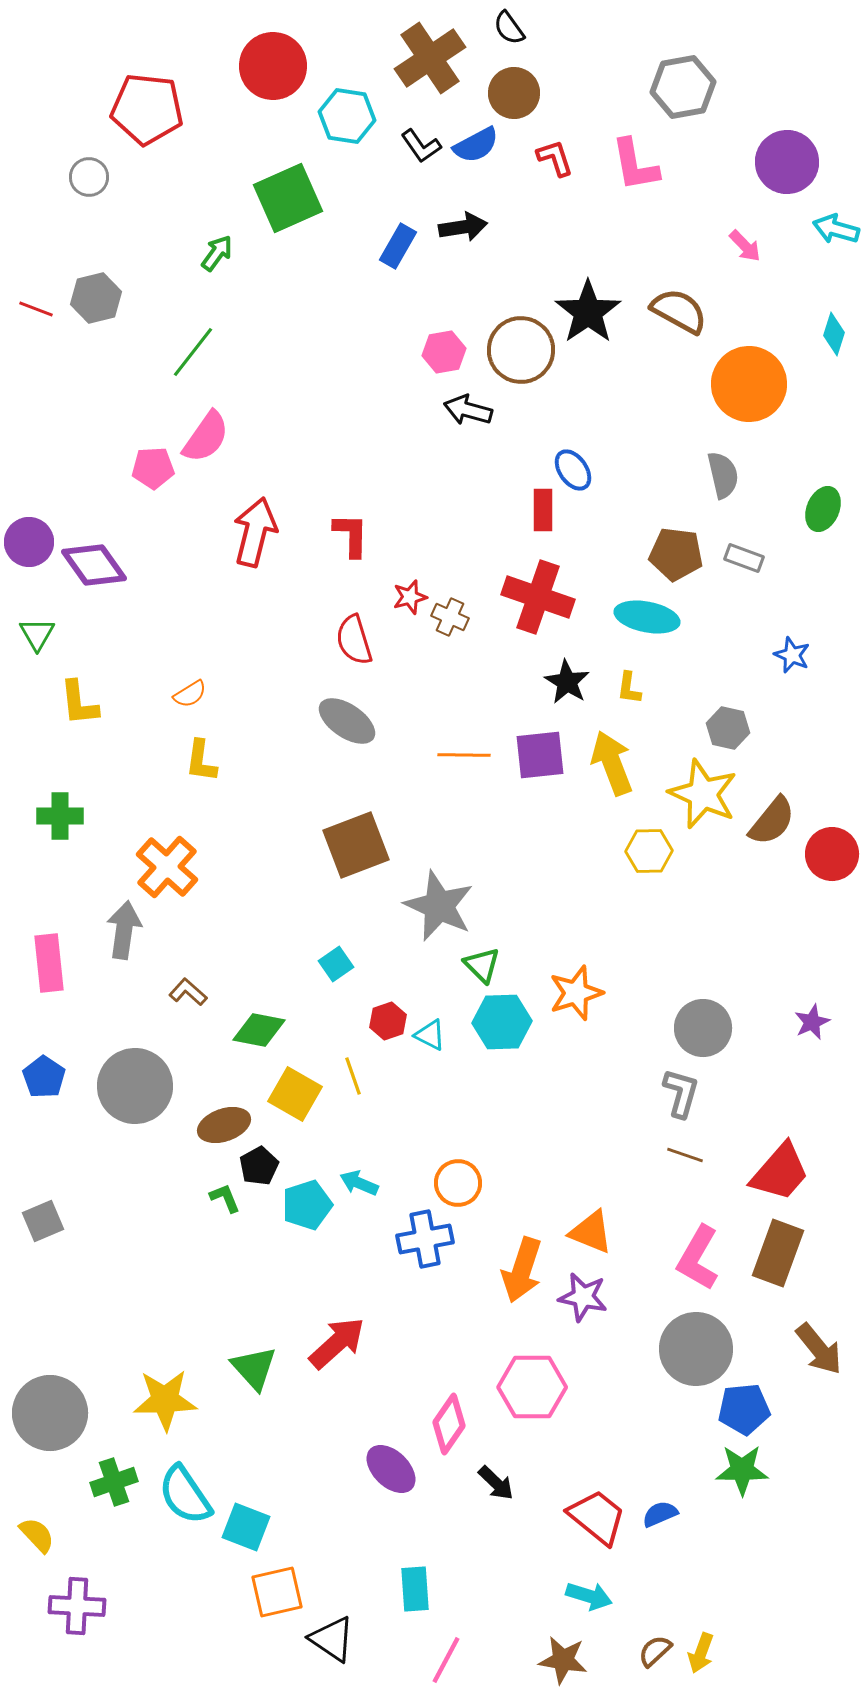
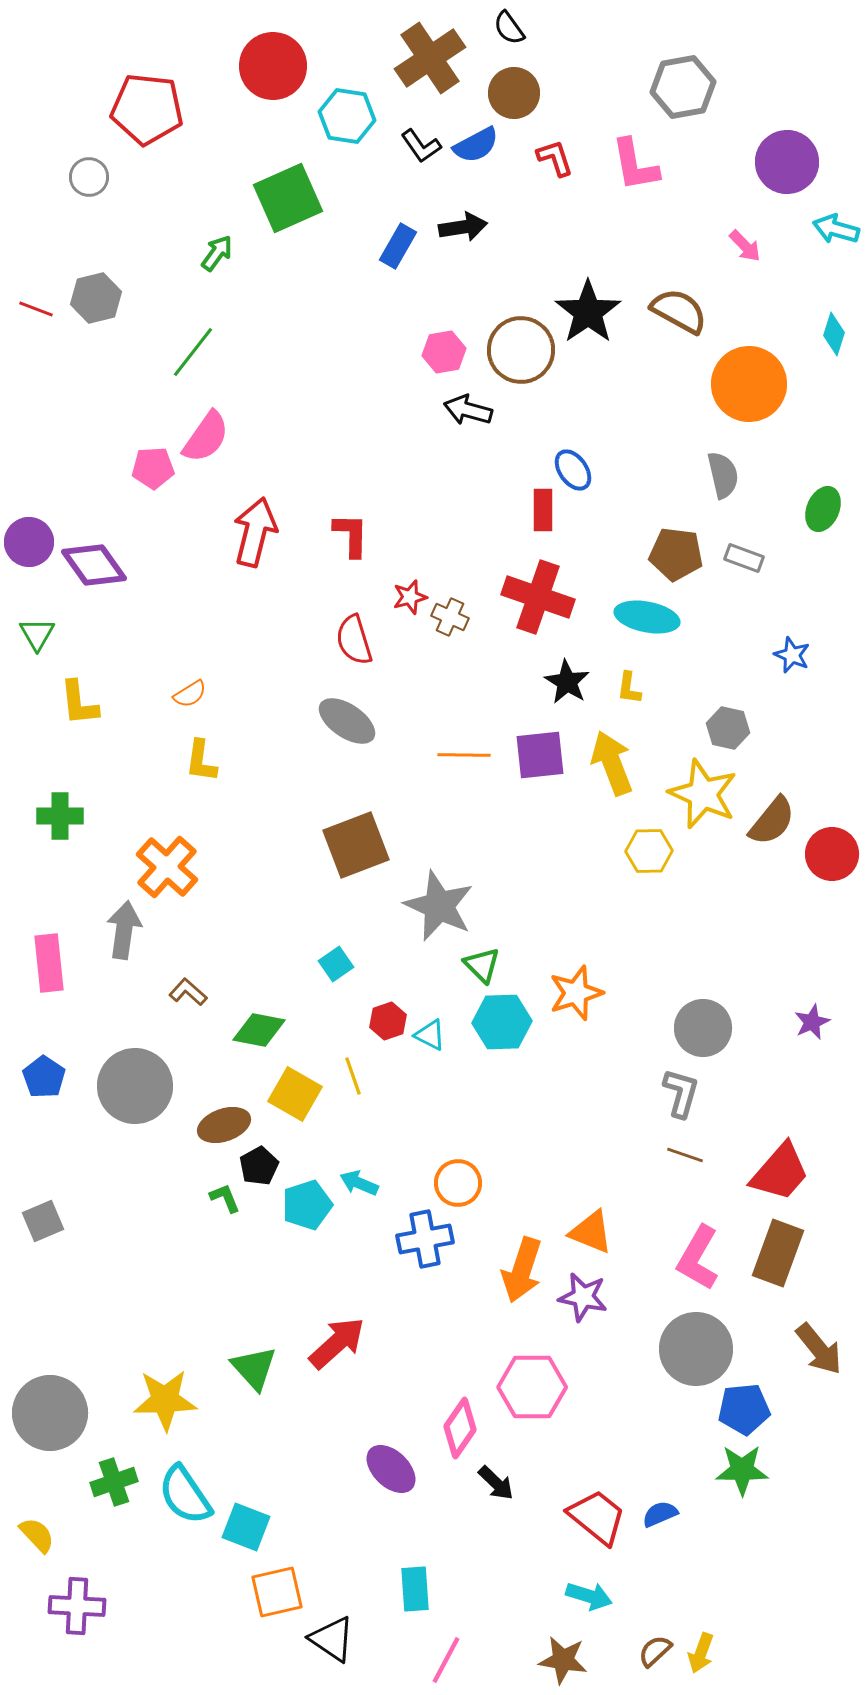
pink diamond at (449, 1424): moved 11 px right, 4 px down
